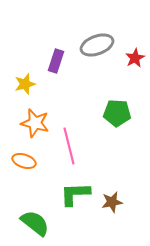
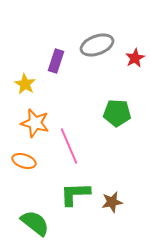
yellow star: rotated 25 degrees counterclockwise
pink line: rotated 9 degrees counterclockwise
